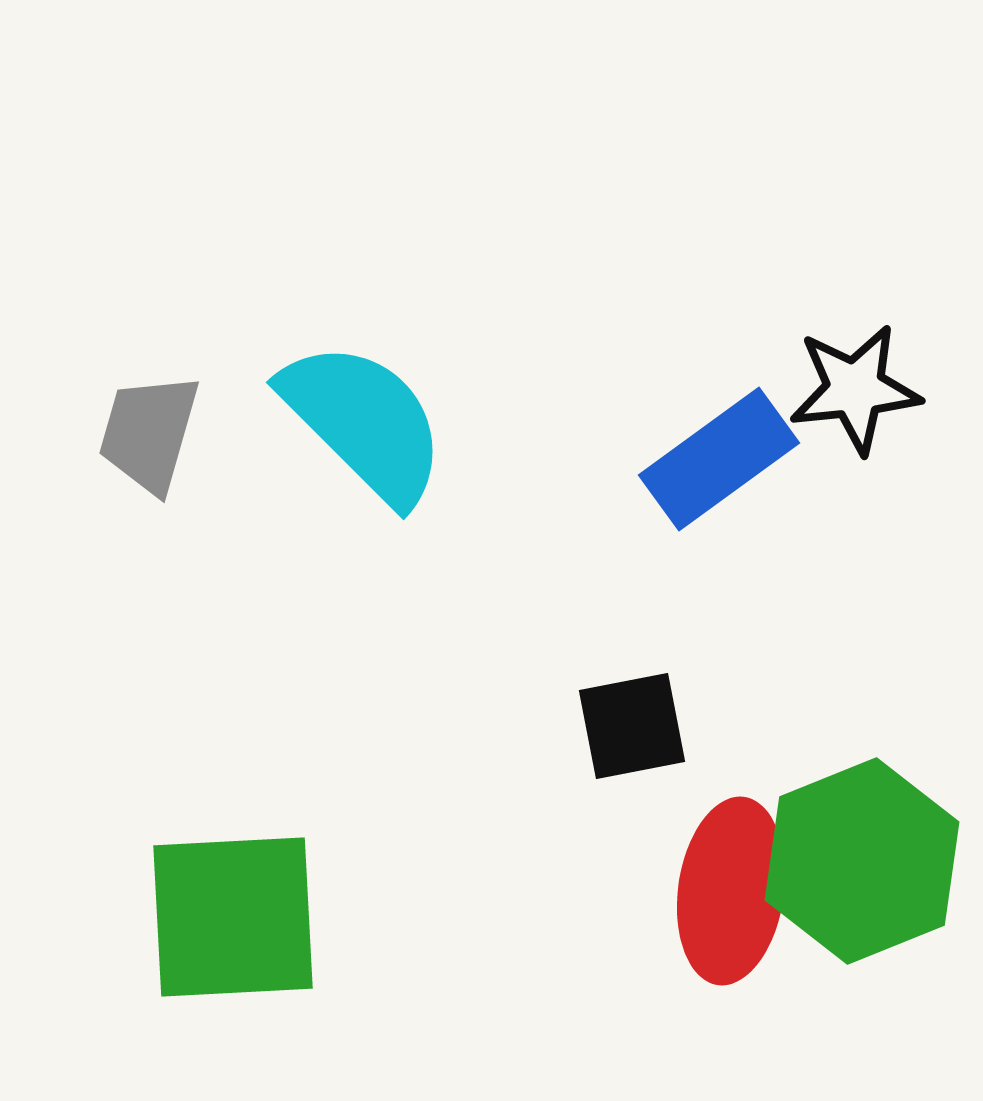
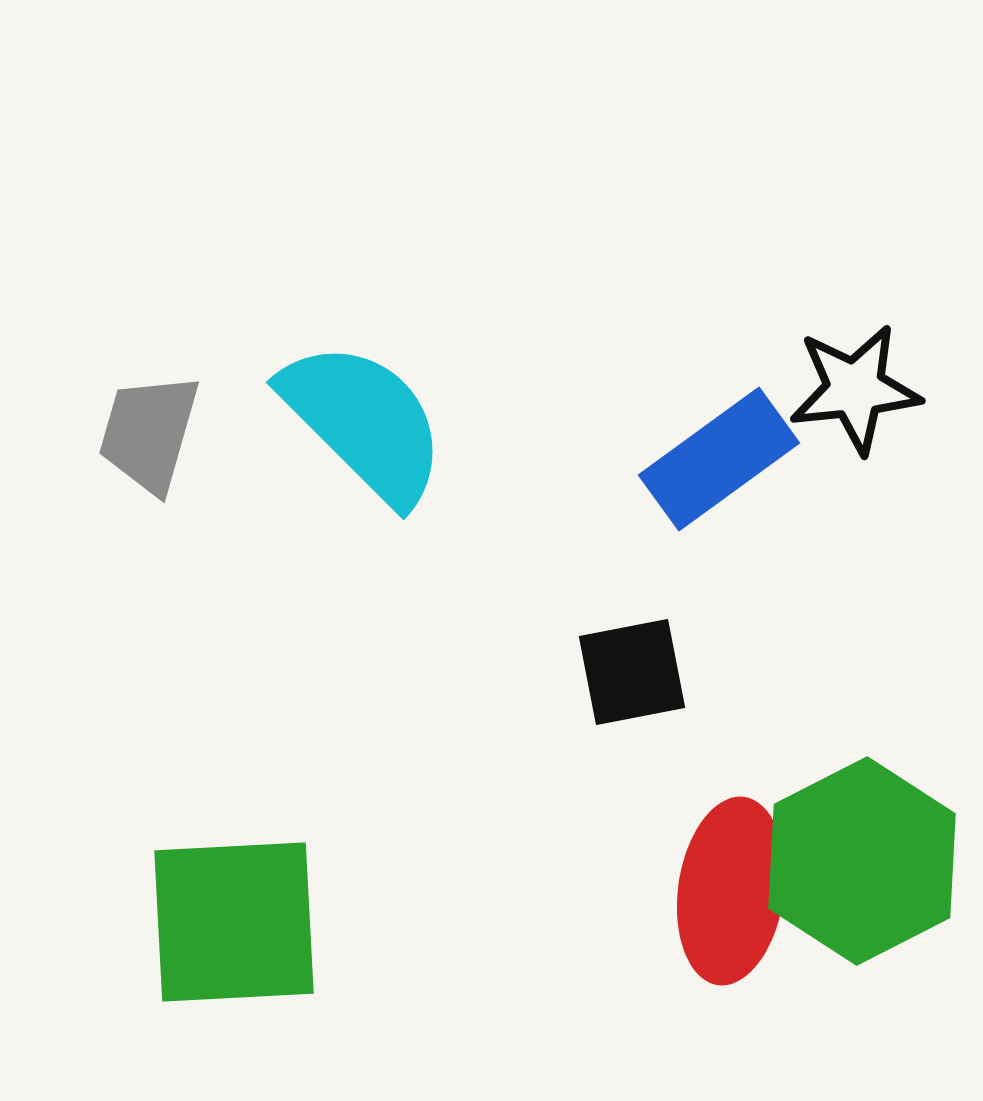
black square: moved 54 px up
green hexagon: rotated 5 degrees counterclockwise
green square: moved 1 px right, 5 px down
